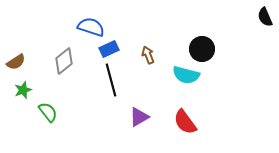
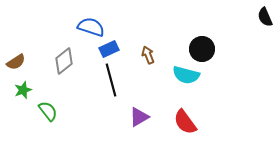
green semicircle: moved 1 px up
